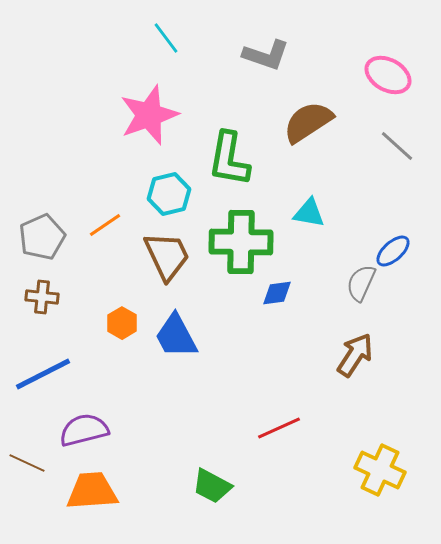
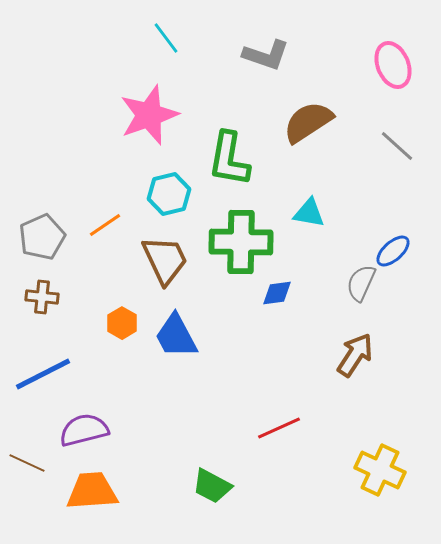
pink ellipse: moved 5 px right, 10 px up; rotated 39 degrees clockwise
brown trapezoid: moved 2 px left, 4 px down
